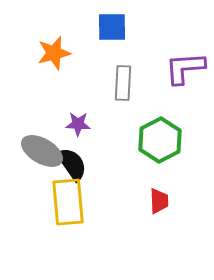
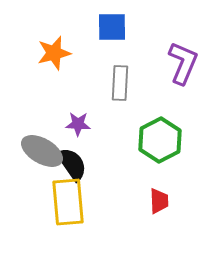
purple L-shape: moved 2 px left, 5 px up; rotated 117 degrees clockwise
gray rectangle: moved 3 px left
